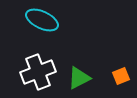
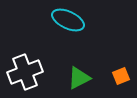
cyan ellipse: moved 26 px right
white cross: moved 13 px left
